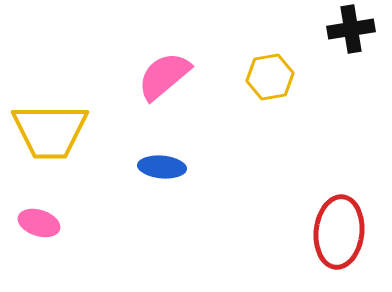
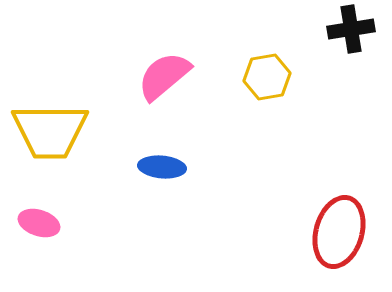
yellow hexagon: moved 3 px left
red ellipse: rotated 10 degrees clockwise
